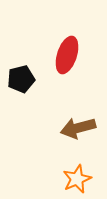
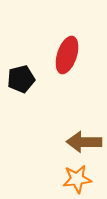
brown arrow: moved 6 px right, 14 px down; rotated 16 degrees clockwise
orange star: rotated 16 degrees clockwise
